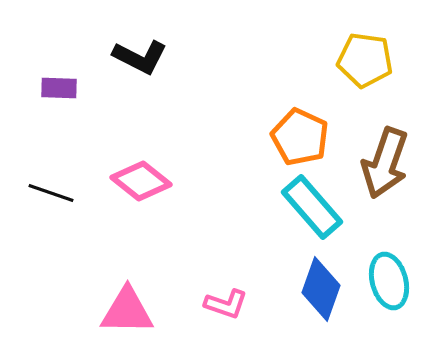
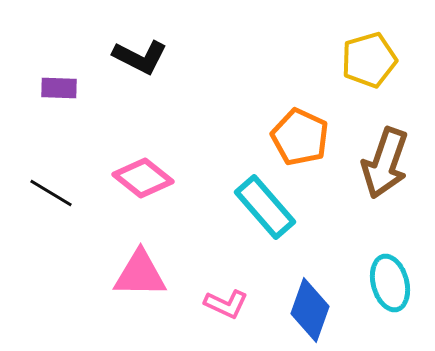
yellow pentagon: moved 4 px right; rotated 24 degrees counterclockwise
pink diamond: moved 2 px right, 3 px up
black line: rotated 12 degrees clockwise
cyan rectangle: moved 47 px left
cyan ellipse: moved 1 px right, 2 px down
blue diamond: moved 11 px left, 21 px down
pink L-shape: rotated 6 degrees clockwise
pink triangle: moved 13 px right, 37 px up
